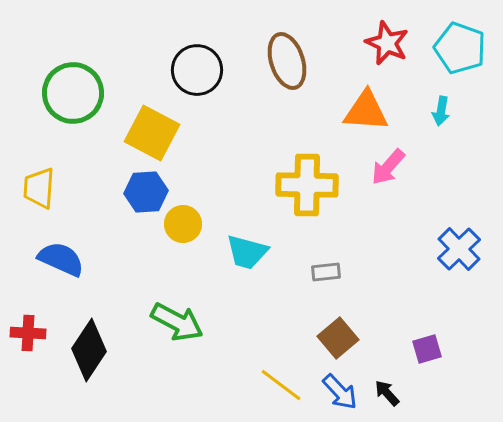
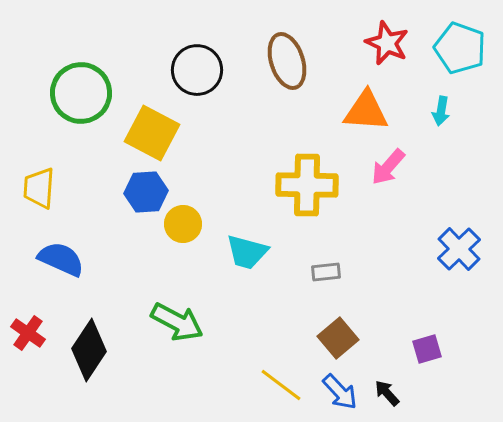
green circle: moved 8 px right
red cross: rotated 32 degrees clockwise
